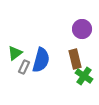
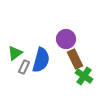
purple circle: moved 16 px left, 10 px down
brown rectangle: rotated 12 degrees counterclockwise
